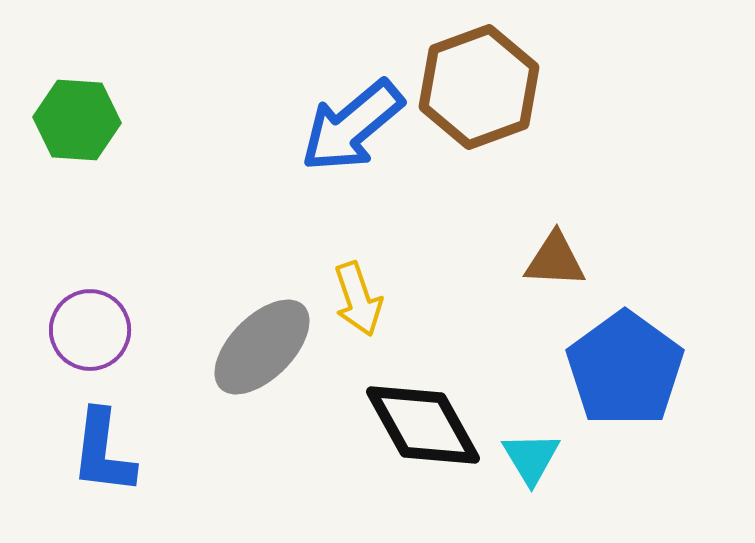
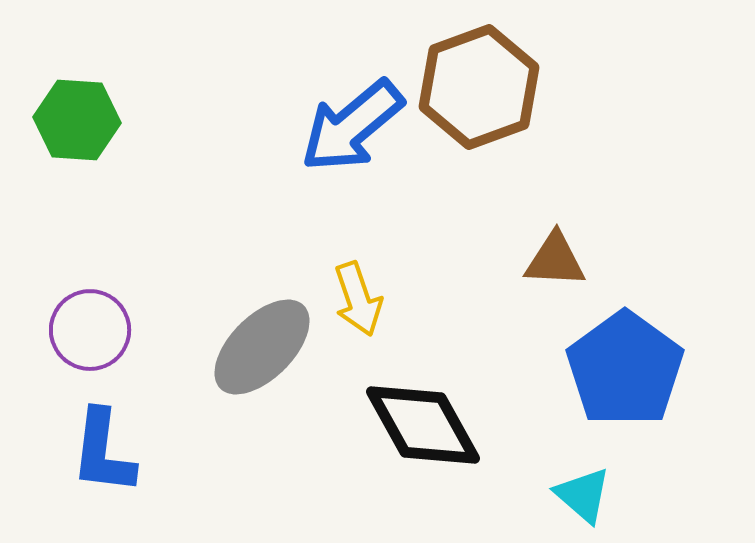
cyan triangle: moved 52 px right, 37 px down; rotated 18 degrees counterclockwise
